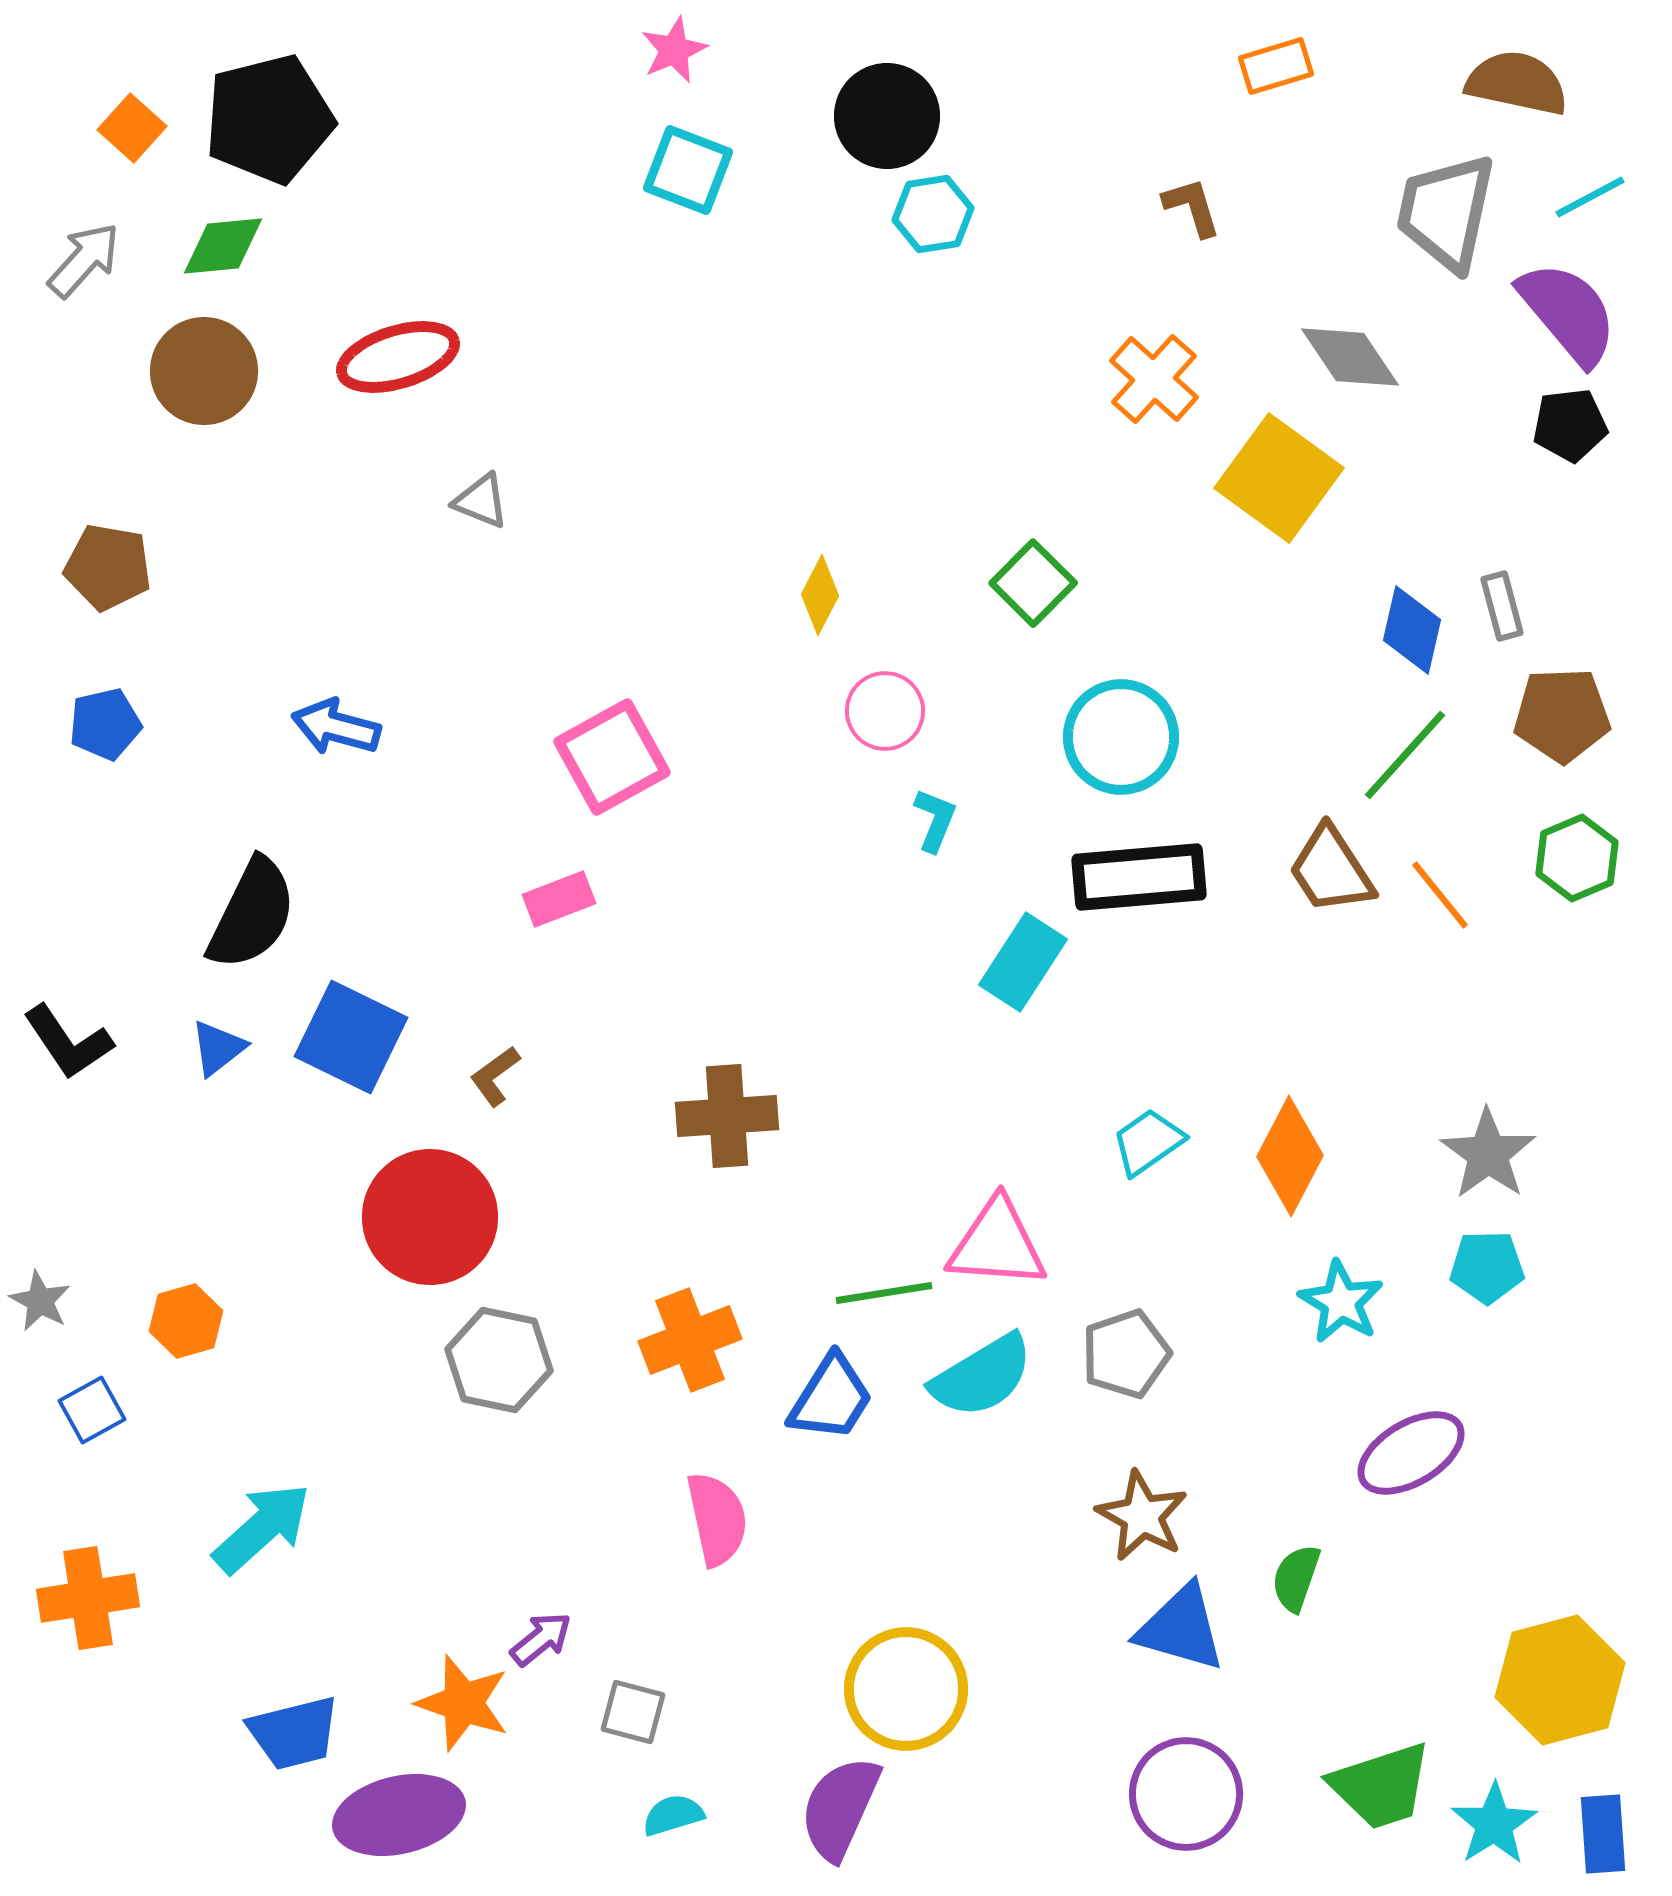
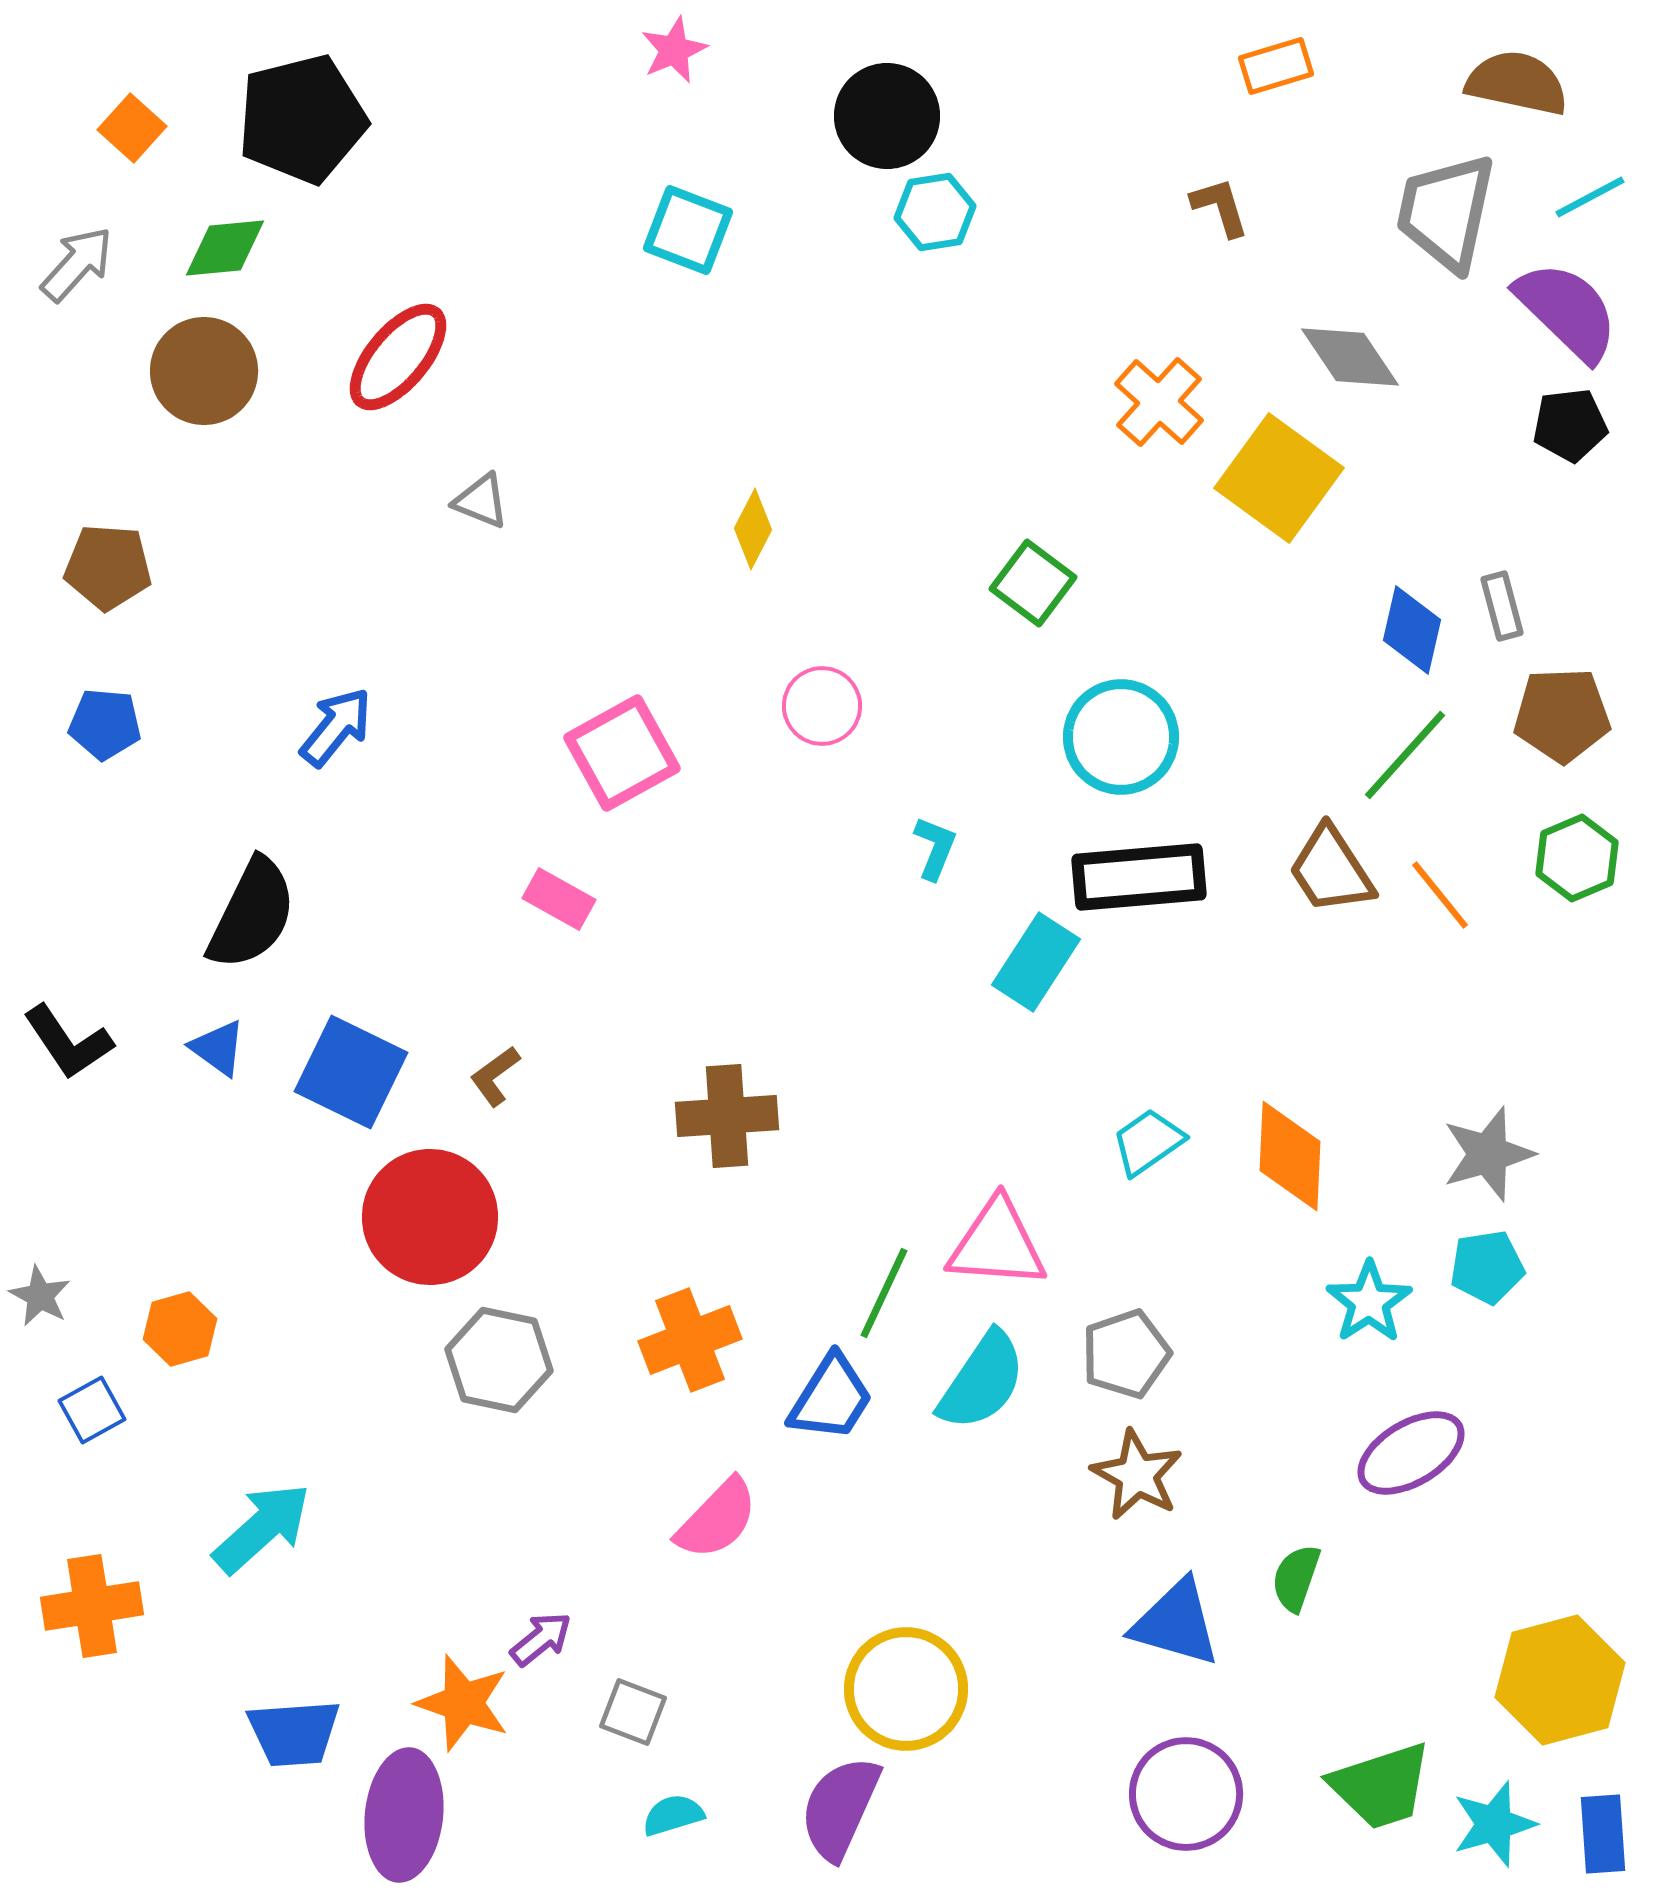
black pentagon at (269, 119): moved 33 px right
cyan square at (688, 170): moved 60 px down
brown L-shape at (1192, 207): moved 28 px right
cyan hexagon at (933, 214): moved 2 px right, 2 px up
green diamond at (223, 246): moved 2 px right, 2 px down
gray arrow at (84, 260): moved 7 px left, 4 px down
purple semicircle at (1568, 313): moved 1 px left, 2 px up; rotated 6 degrees counterclockwise
red ellipse at (398, 357): rotated 33 degrees counterclockwise
orange cross at (1154, 379): moved 5 px right, 23 px down
brown pentagon at (108, 567): rotated 6 degrees counterclockwise
green square at (1033, 583): rotated 8 degrees counterclockwise
yellow diamond at (820, 595): moved 67 px left, 66 px up
pink circle at (885, 711): moved 63 px left, 5 px up
blue pentagon at (105, 724): rotated 18 degrees clockwise
blue arrow at (336, 727): rotated 114 degrees clockwise
pink square at (612, 757): moved 10 px right, 4 px up
cyan L-shape at (935, 820): moved 28 px down
pink rectangle at (559, 899): rotated 50 degrees clockwise
cyan rectangle at (1023, 962): moved 13 px right
blue square at (351, 1037): moved 35 px down
blue triangle at (218, 1048): rotated 46 degrees counterclockwise
gray star at (1488, 1154): rotated 20 degrees clockwise
orange diamond at (1290, 1156): rotated 25 degrees counterclockwise
cyan pentagon at (1487, 1267): rotated 8 degrees counterclockwise
green line at (884, 1293): rotated 56 degrees counterclockwise
gray star at (40, 1301): moved 5 px up
cyan star at (1341, 1302): moved 28 px right; rotated 8 degrees clockwise
orange hexagon at (186, 1321): moved 6 px left, 8 px down
cyan semicircle at (982, 1376): moved 5 px down; rotated 25 degrees counterclockwise
brown star at (1142, 1516): moved 5 px left, 41 px up
pink semicircle at (717, 1519): rotated 56 degrees clockwise
orange cross at (88, 1598): moved 4 px right, 8 px down
blue triangle at (1181, 1628): moved 5 px left, 5 px up
gray square at (633, 1712): rotated 6 degrees clockwise
blue trapezoid at (294, 1733): rotated 10 degrees clockwise
purple ellipse at (399, 1815): moved 5 px right; rotated 71 degrees counterclockwise
cyan star at (1494, 1824): rotated 16 degrees clockwise
